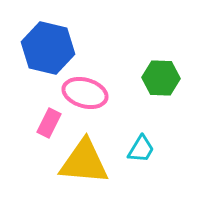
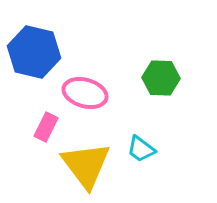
blue hexagon: moved 14 px left, 4 px down
pink rectangle: moved 3 px left, 4 px down
cyan trapezoid: rotated 96 degrees clockwise
yellow triangle: moved 2 px right, 3 px down; rotated 48 degrees clockwise
